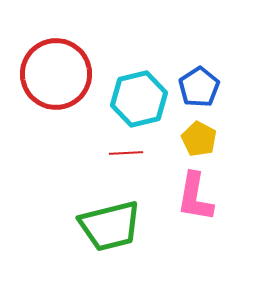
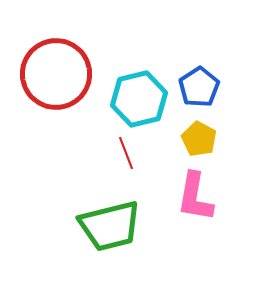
red line: rotated 72 degrees clockwise
